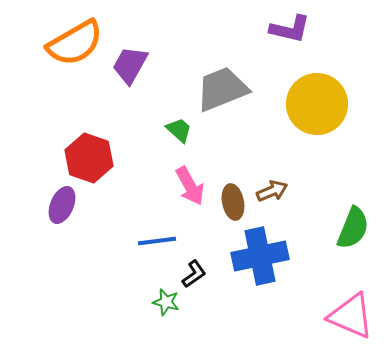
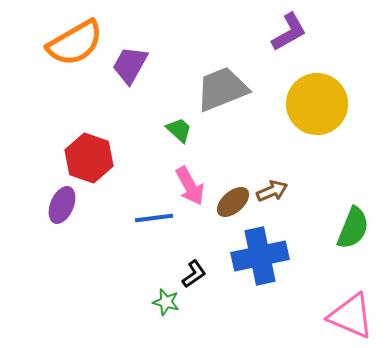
purple L-shape: moved 1 px left, 3 px down; rotated 42 degrees counterclockwise
brown ellipse: rotated 60 degrees clockwise
blue line: moved 3 px left, 23 px up
